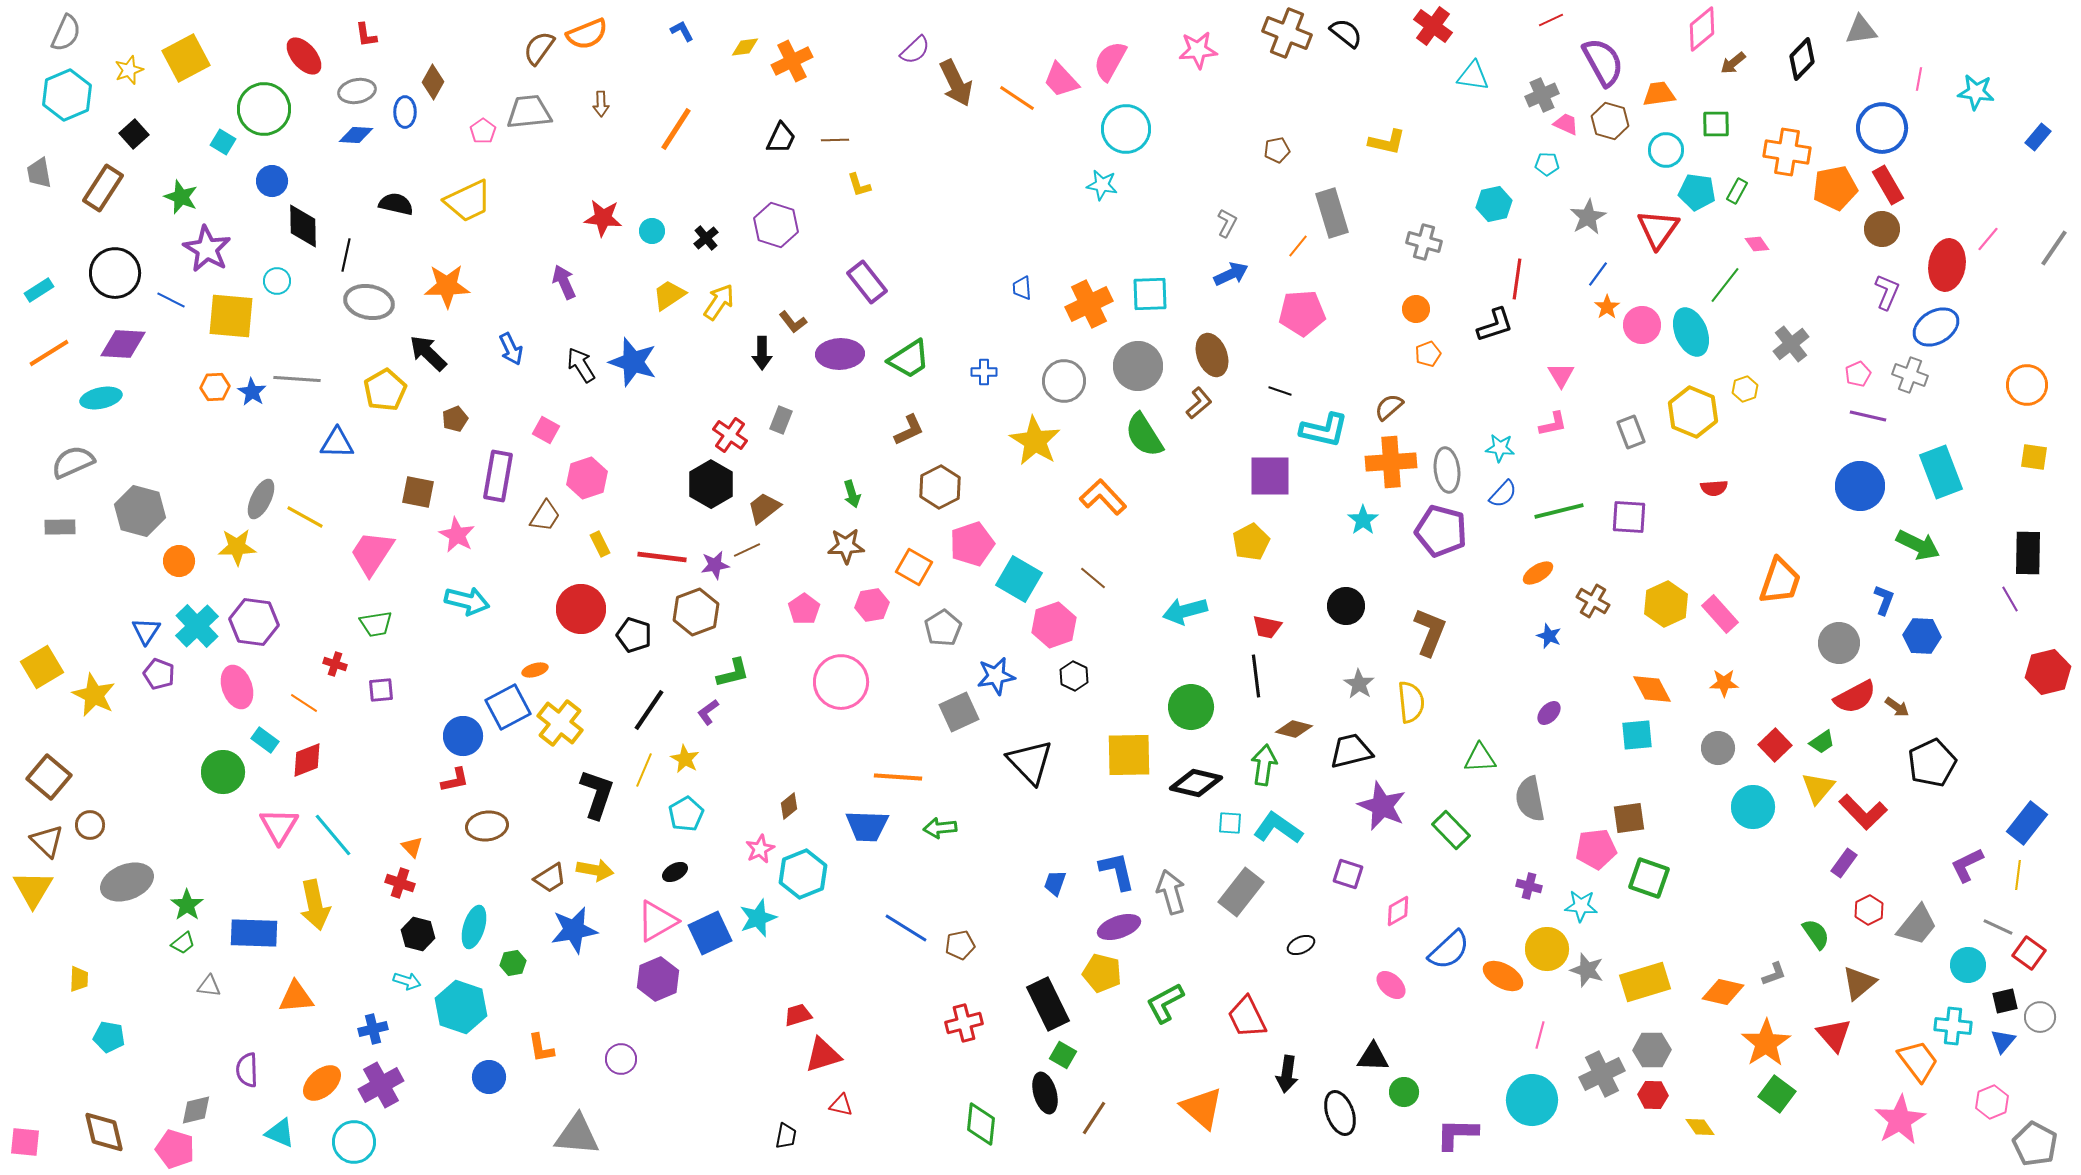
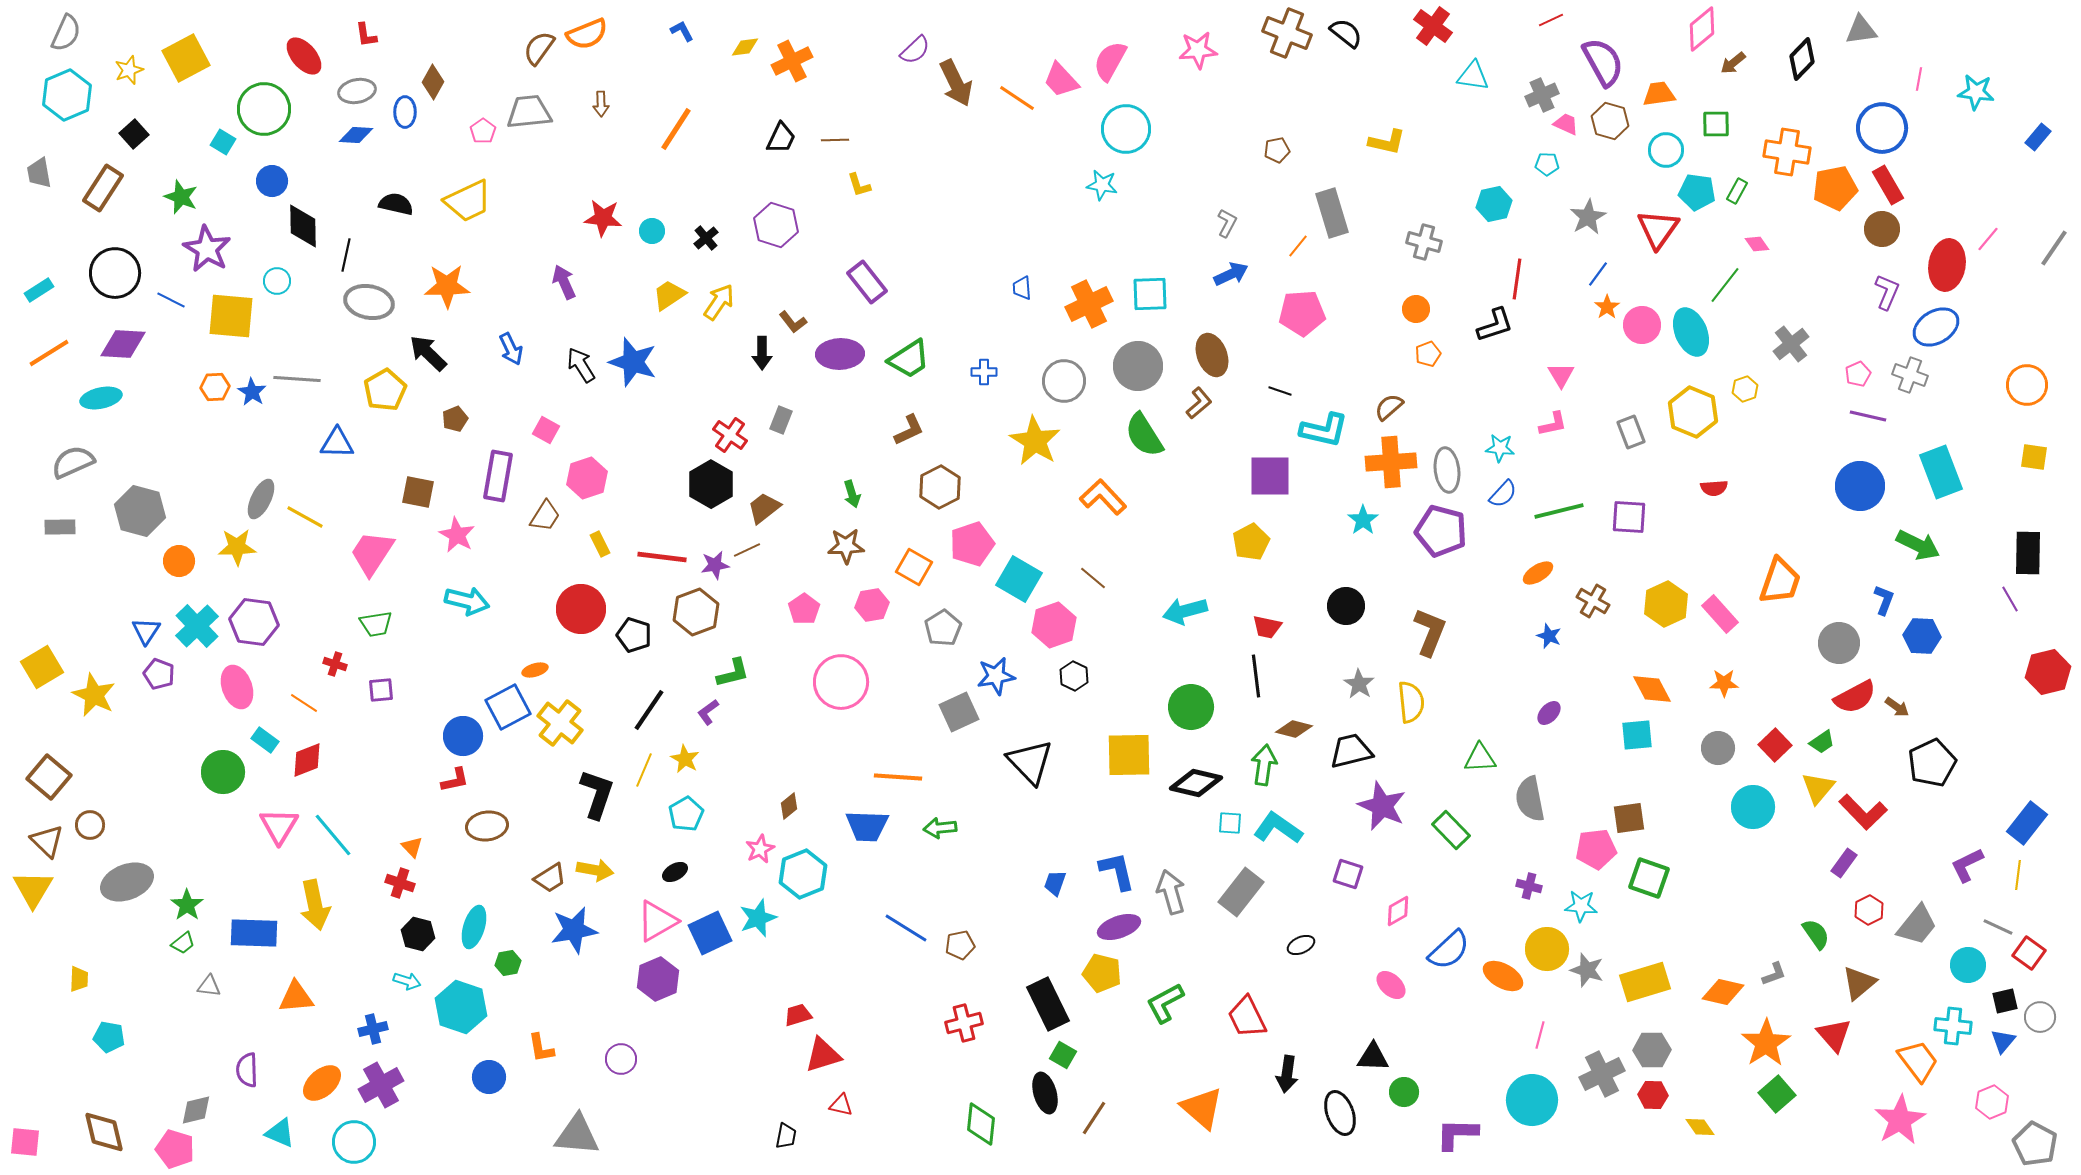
green hexagon at (513, 963): moved 5 px left
green square at (1777, 1094): rotated 12 degrees clockwise
